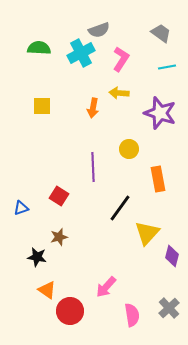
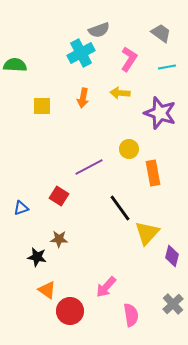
green semicircle: moved 24 px left, 17 px down
pink L-shape: moved 8 px right
yellow arrow: moved 1 px right
orange arrow: moved 10 px left, 10 px up
purple line: moved 4 px left; rotated 64 degrees clockwise
orange rectangle: moved 5 px left, 6 px up
black line: rotated 72 degrees counterclockwise
brown star: moved 2 px down; rotated 18 degrees clockwise
gray cross: moved 4 px right, 4 px up
pink semicircle: moved 1 px left
